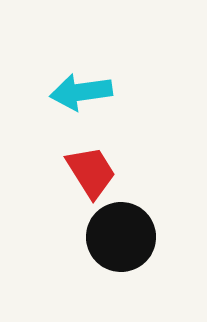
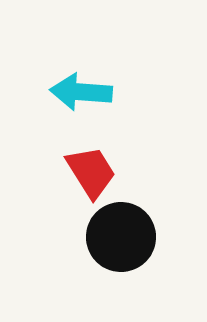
cyan arrow: rotated 12 degrees clockwise
